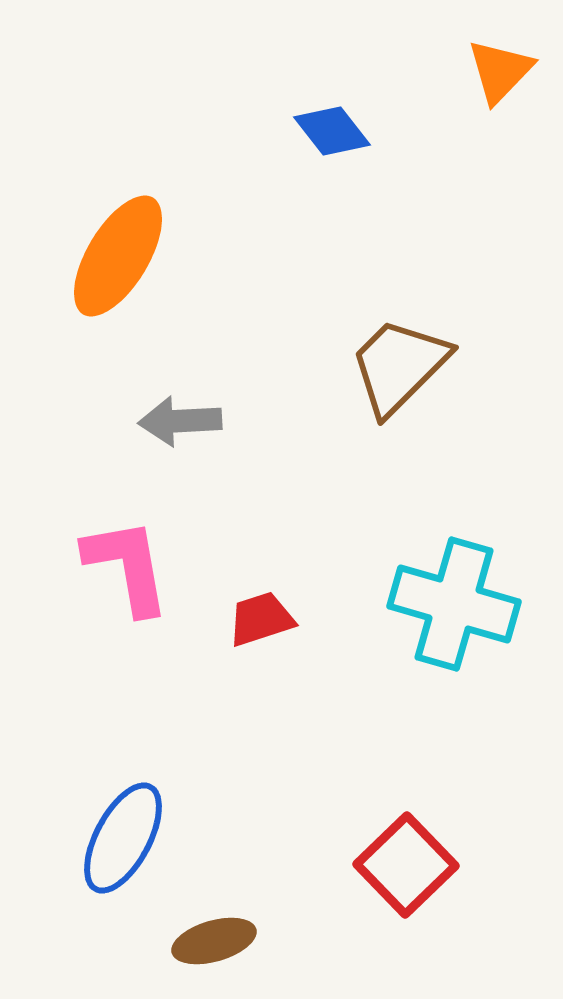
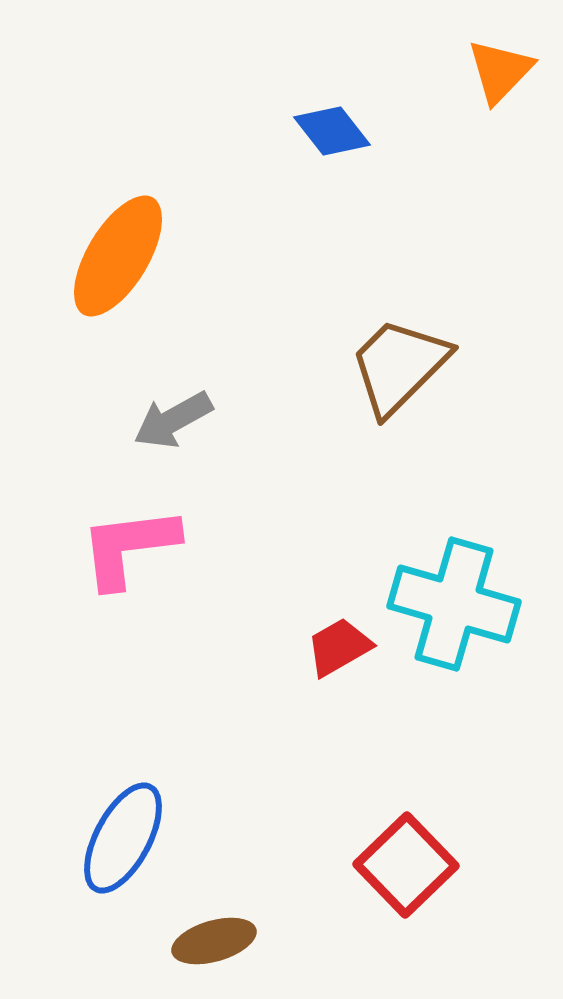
gray arrow: moved 7 px left, 1 px up; rotated 26 degrees counterclockwise
pink L-shape: moved 2 px right, 19 px up; rotated 87 degrees counterclockwise
red trapezoid: moved 78 px right, 28 px down; rotated 12 degrees counterclockwise
